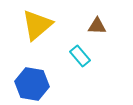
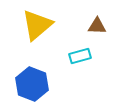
cyan rectangle: rotated 65 degrees counterclockwise
blue hexagon: rotated 12 degrees clockwise
